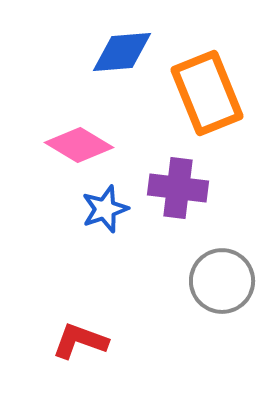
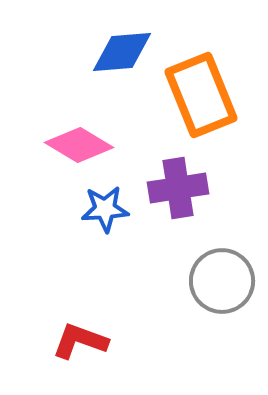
orange rectangle: moved 6 px left, 2 px down
purple cross: rotated 16 degrees counterclockwise
blue star: rotated 15 degrees clockwise
